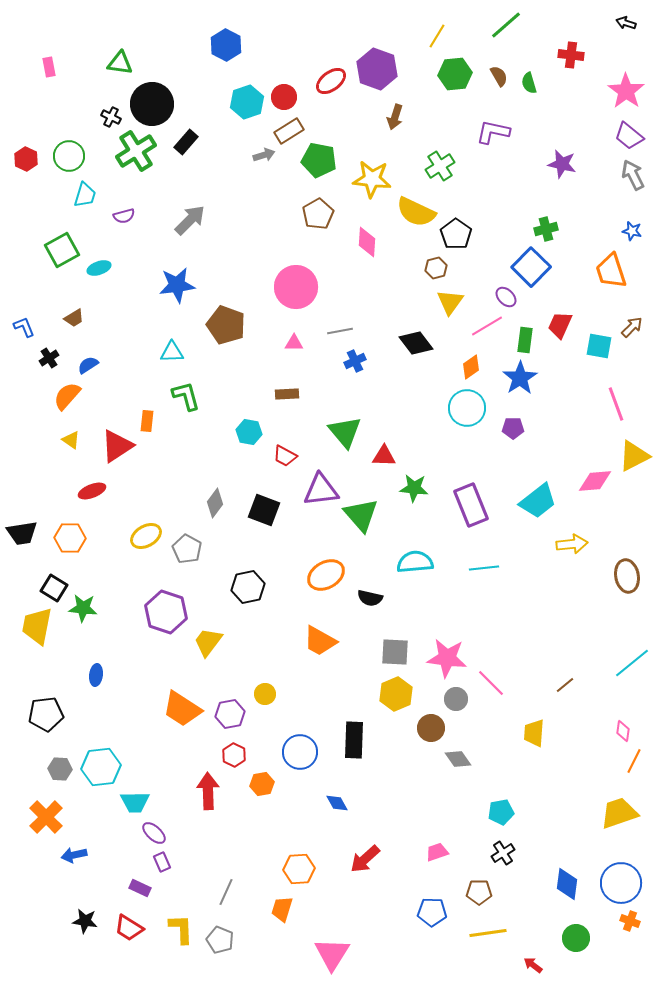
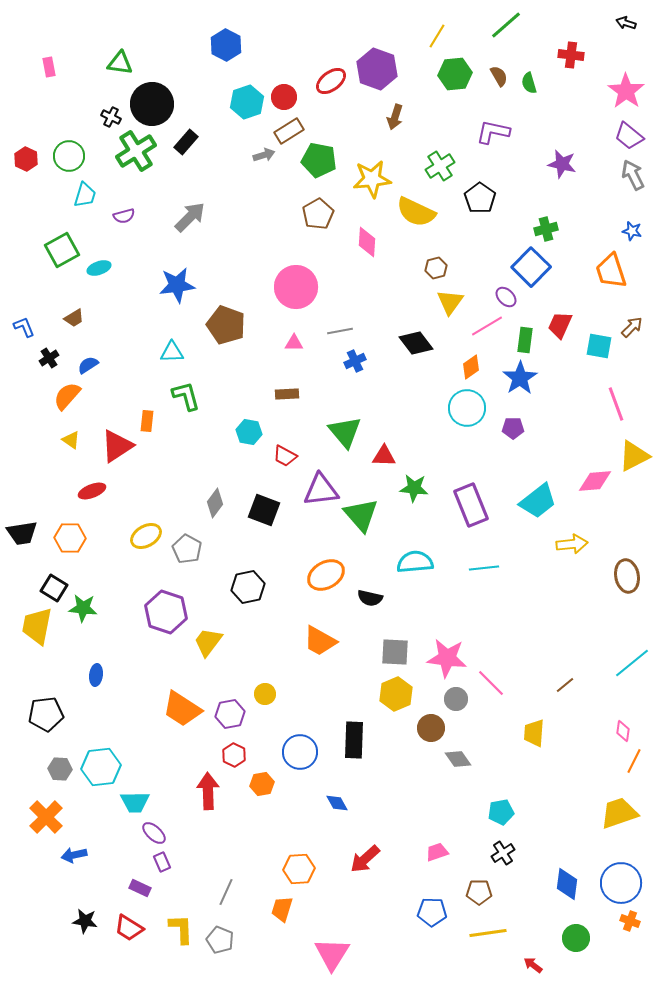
yellow star at (372, 179): rotated 12 degrees counterclockwise
gray arrow at (190, 220): moved 3 px up
black pentagon at (456, 234): moved 24 px right, 36 px up
